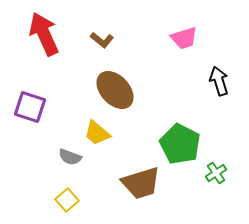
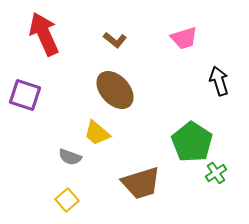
brown L-shape: moved 13 px right
purple square: moved 5 px left, 12 px up
green pentagon: moved 12 px right, 2 px up; rotated 6 degrees clockwise
